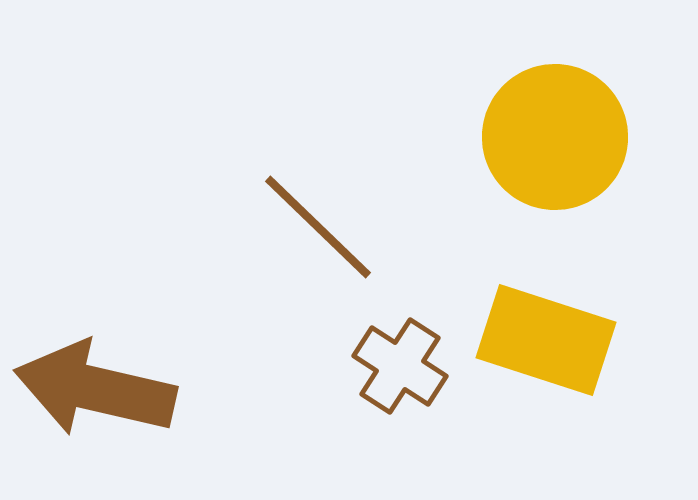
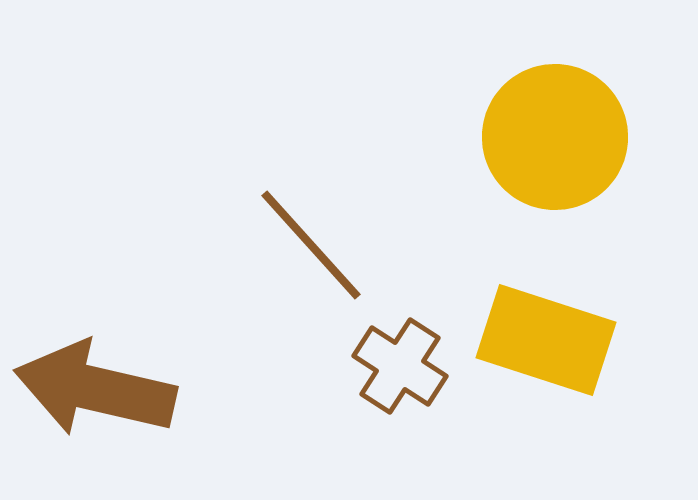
brown line: moved 7 px left, 18 px down; rotated 4 degrees clockwise
